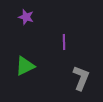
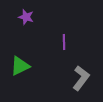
green triangle: moved 5 px left
gray L-shape: rotated 15 degrees clockwise
